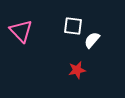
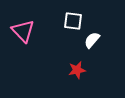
white square: moved 5 px up
pink triangle: moved 2 px right
